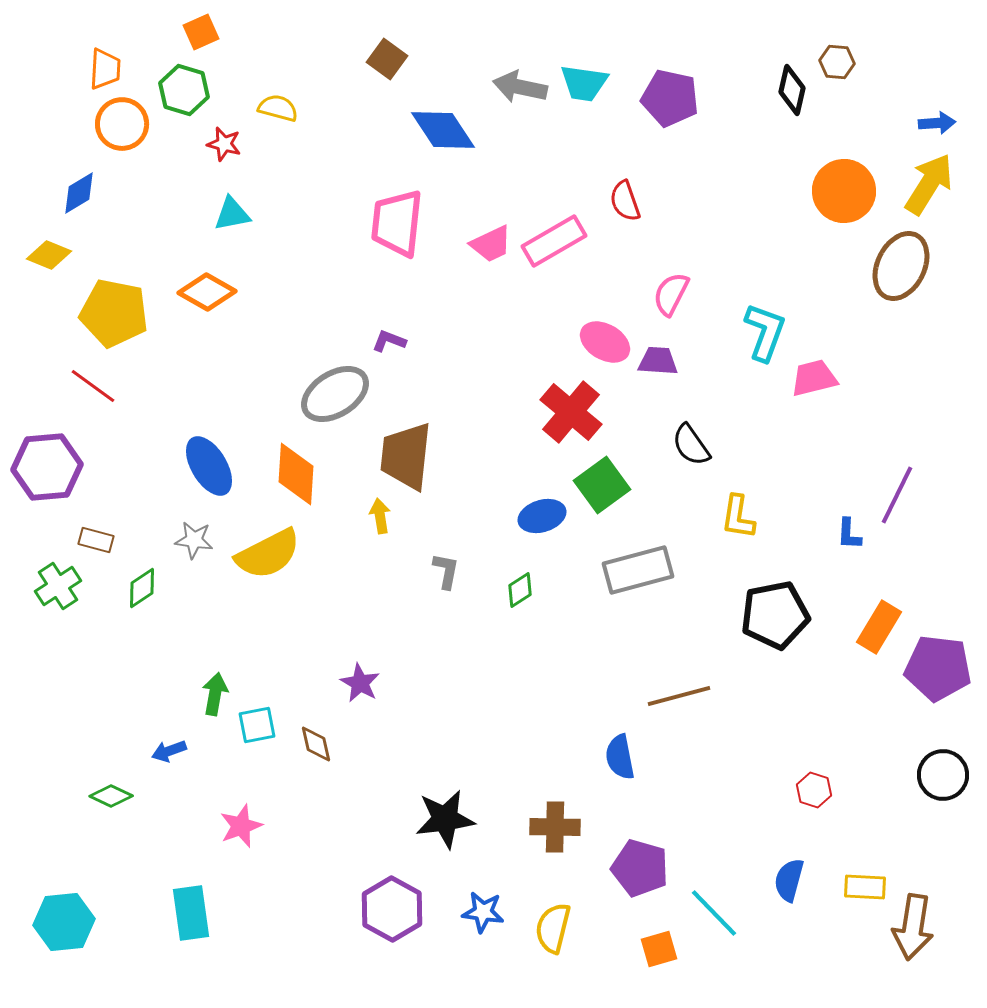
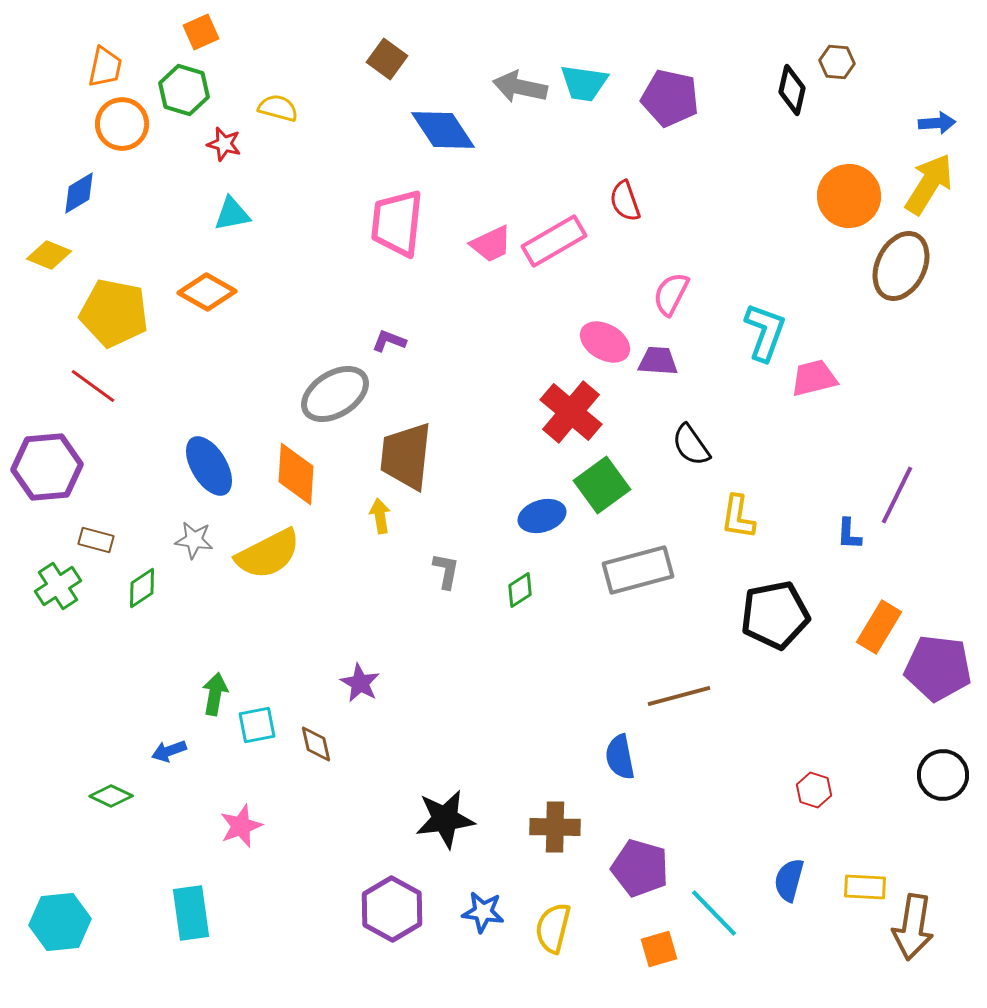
orange trapezoid at (105, 69): moved 2 px up; rotated 9 degrees clockwise
orange circle at (844, 191): moved 5 px right, 5 px down
cyan hexagon at (64, 922): moved 4 px left
